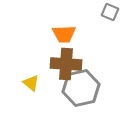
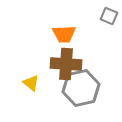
gray square: moved 1 px left, 4 px down
